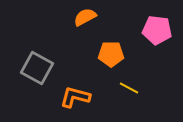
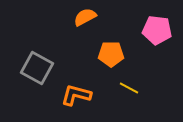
orange L-shape: moved 1 px right, 2 px up
